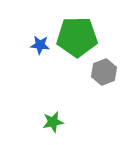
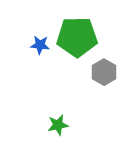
gray hexagon: rotated 10 degrees counterclockwise
green star: moved 5 px right, 3 px down
